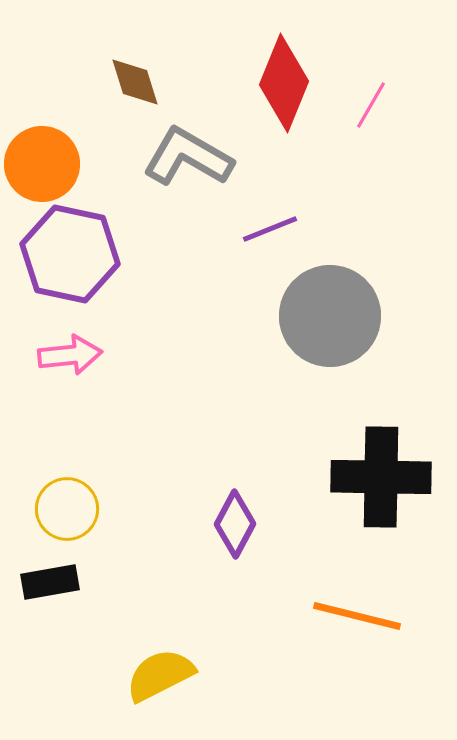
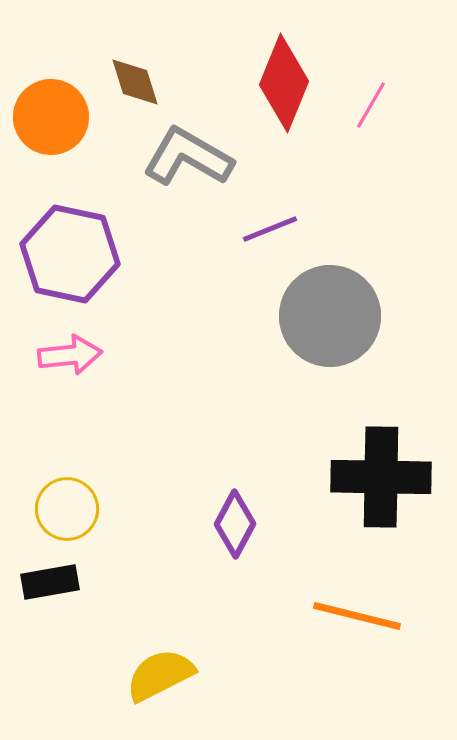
orange circle: moved 9 px right, 47 px up
